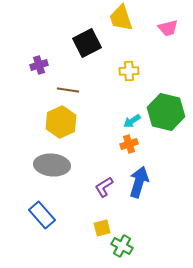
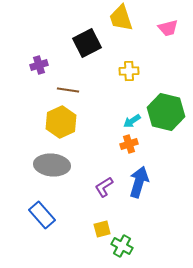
yellow square: moved 1 px down
